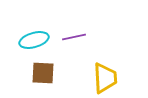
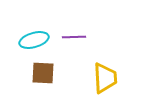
purple line: rotated 10 degrees clockwise
